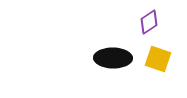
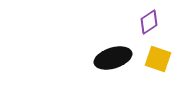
black ellipse: rotated 18 degrees counterclockwise
